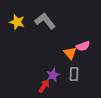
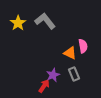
yellow star: moved 1 px right, 1 px down; rotated 21 degrees clockwise
pink semicircle: rotated 80 degrees counterclockwise
orange triangle: rotated 24 degrees counterclockwise
gray rectangle: rotated 24 degrees counterclockwise
